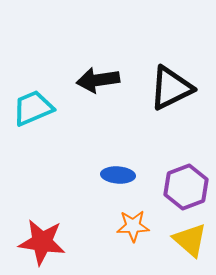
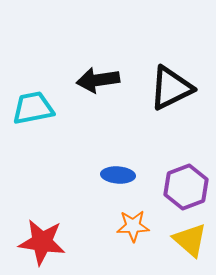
cyan trapezoid: rotated 12 degrees clockwise
